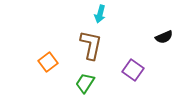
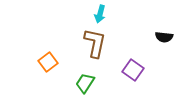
black semicircle: rotated 30 degrees clockwise
brown L-shape: moved 4 px right, 2 px up
